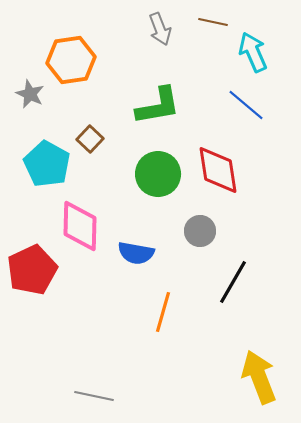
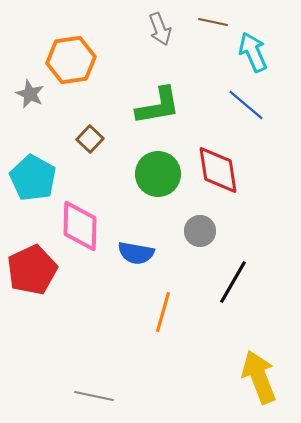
cyan pentagon: moved 14 px left, 14 px down
